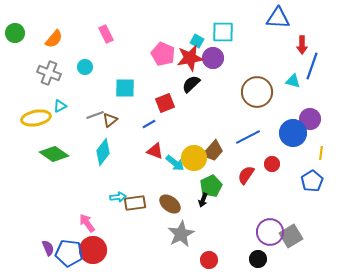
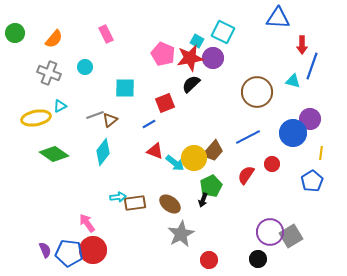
cyan square at (223, 32): rotated 25 degrees clockwise
purple semicircle at (48, 248): moved 3 px left, 2 px down
